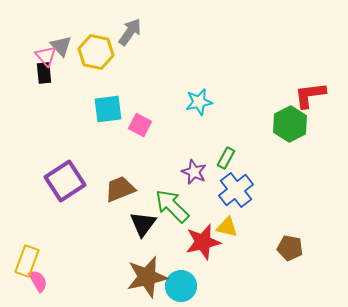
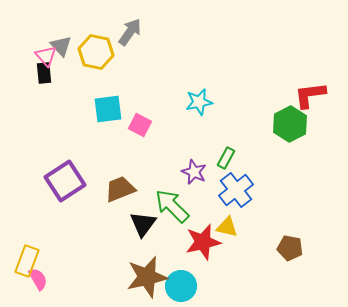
pink semicircle: moved 2 px up
